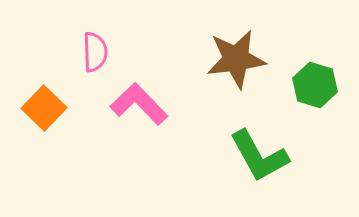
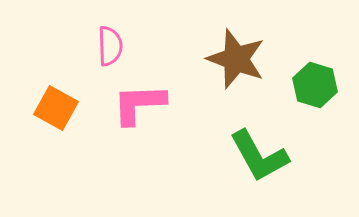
pink semicircle: moved 15 px right, 6 px up
brown star: rotated 28 degrees clockwise
pink L-shape: rotated 48 degrees counterclockwise
orange square: moved 12 px right; rotated 15 degrees counterclockwise
